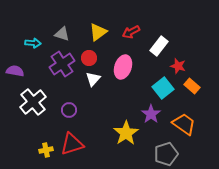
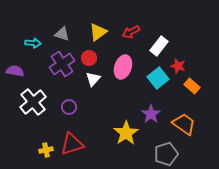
cyan square: moved 5 px left, 10 px up
purple circle: moved 3 px up
